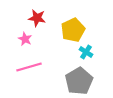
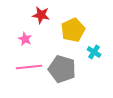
red star: moved 4 px right, 3 px up
cyan cross: moved 8 px right
pink line: rotated 10 degrees clockwise
gray pentagon: moved 17 px left, 12 px up; rotated 24 degrees counterclockwise
